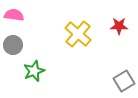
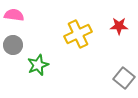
yellow cross: rotated 24 degrees clockwise
green star: moved 4 px right, 6 px up
gray square: moved 3 px up; rotated 20 degrees counterclockwise
